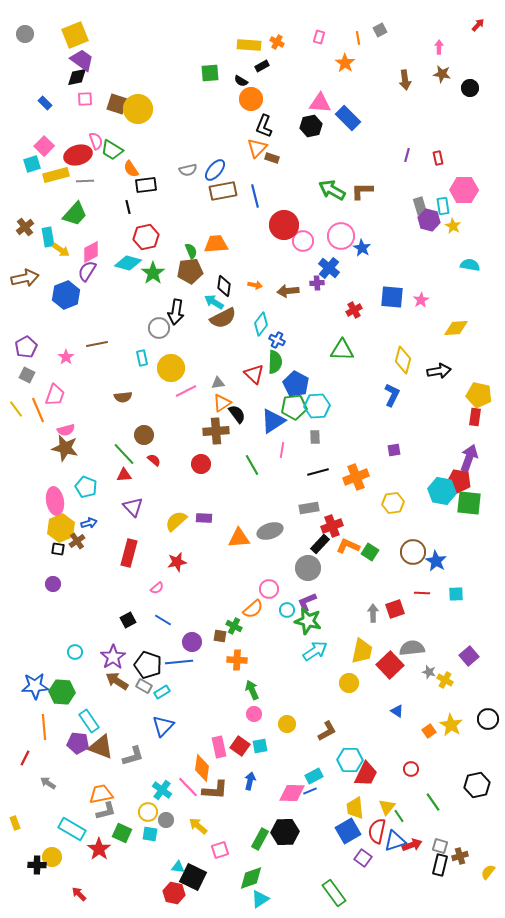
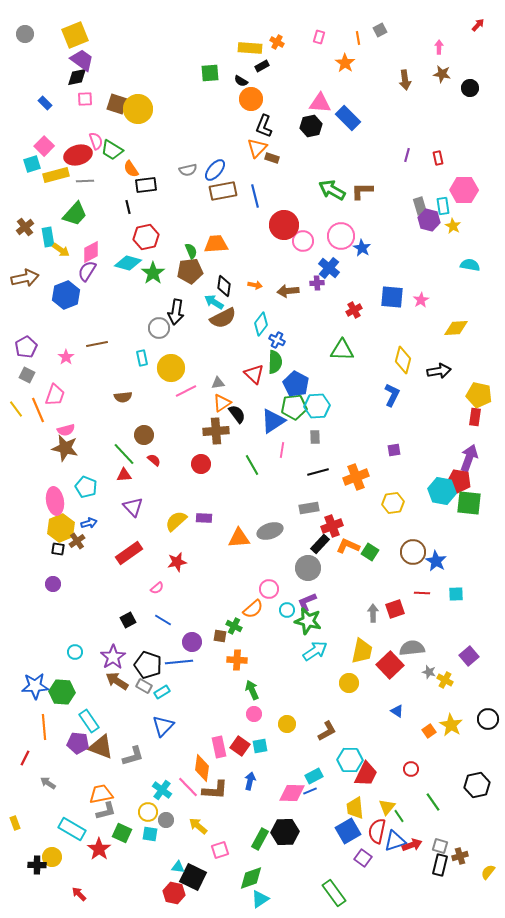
yellow rectangle at (249, 45): moved 1 px right, 3 px down
red rectangle at (129, 553): rotated 40 degrees clockwise
